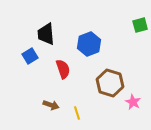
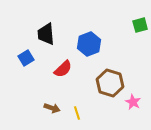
blue square: moved 4 px left, 2 px down
red semicircle: rotated 66 degrees clockwise
brown arrow: moved 1 px right, 3 px down
